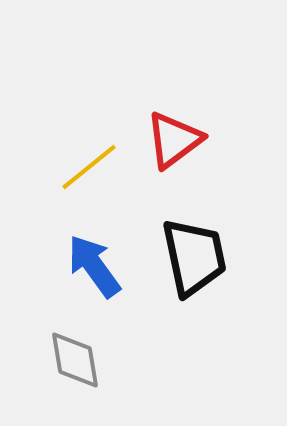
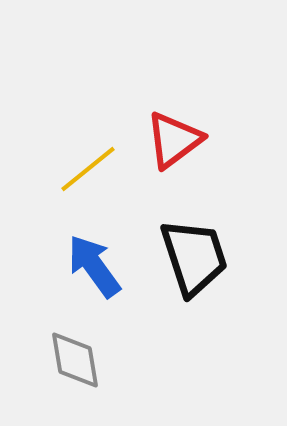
yellow line: moved 1 px left, 2 px down
black trapezoid: rotated 6 degrees counterclockwise
